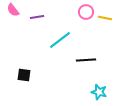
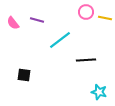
pink semicircle: moved 13 px down
purple line: moved 3 px down; rotated 24 degrees clockwise
